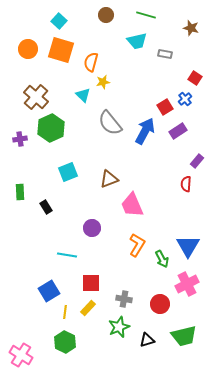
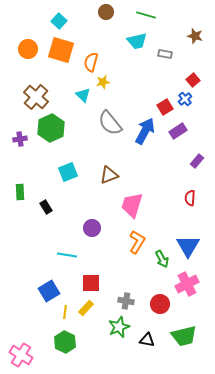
brown circle at (106, 15): moved 3 px up
brown star at (191, 28): moved 4 px right, 8 px down
red square at (195, 78): moved 2 px left, 2 px down; rotated 16 degrees clockwise
brown triangle at (109, 179): moved 4 px up
red semicircle at (186, 184): moved 4 px right, 14 px down
pink trapezoid at (132, 205): rotated 40 degrees clockwise
orange L-shape at (137, 245): moved 3 px up
gray cross at (124, 299): moved 2 px right, 2 px down
yellow rectangle at (88, 308): moved 2 px left
black triangle at (147, 340): rotated 28 degrees clockwise
